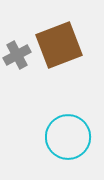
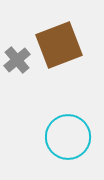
gray cross: moved 5 px down; rotated 12 degrees counterclockwise
